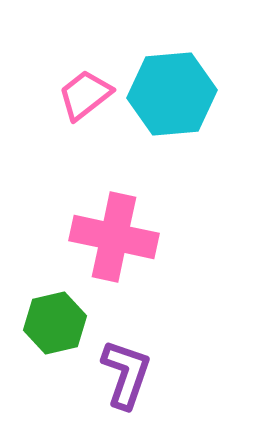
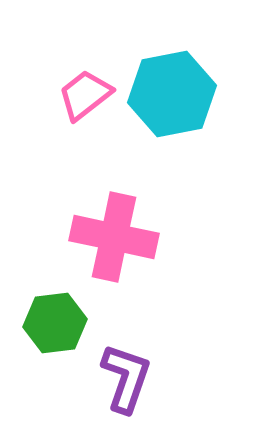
cyan hexagon: rotated 6 degrees counterclockwise
green hexagon: rotated 6 degrees clockwise
purple L-shape: moved 4 px down
